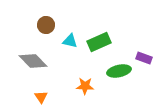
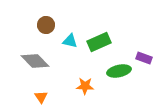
gray diamond: moved 2 px right
